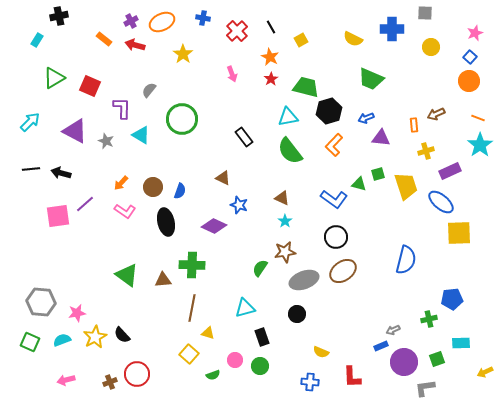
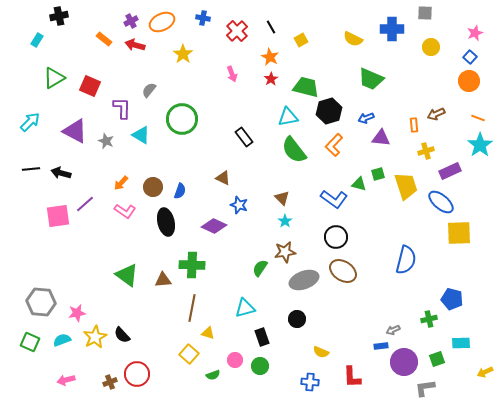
green semicircle at (290, 151): moved 4 px right, 1 px up
brown triangle at (282, 198): rotated 21 degrees clockwise
brown ellipse at (343, 271): rotated 68 degrees clockwise
blue pentagon at (452, 299): rotated 20 degrees clockwise
black circle at (297, 314): moved 5 px down
blue rectangle at (381, 346): rotated 16 degrees clockwise
